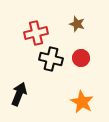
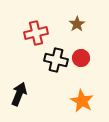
brown star: rotated 21 degrees clockwise
black cross: moved 5 px right, 1 px down
orange star: moved 1 px up
